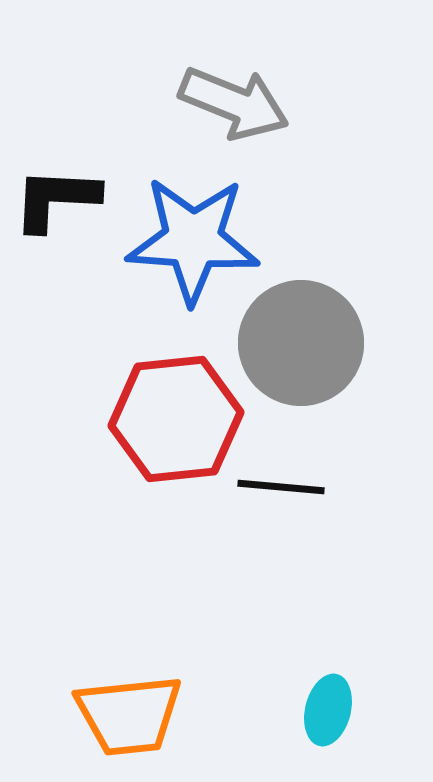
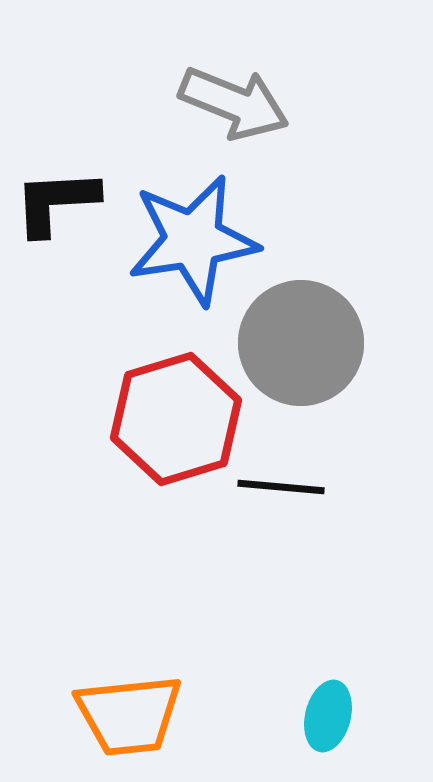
black L-shape: moved 3 px down; rotated 6 degrees counterclockwise
blue star: rotated 13 degrees counterclockwise
red hexagon: rotated 11 degrees counterclockwise
cyan ellipse: moved 6 px down
